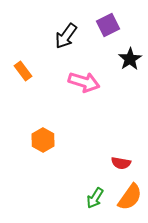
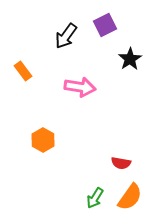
purple square: moved 3 px left
pink arrow: moved 4 px left, 5 px down; rotated 8 degrees counterclockwise
